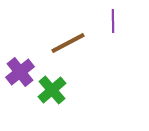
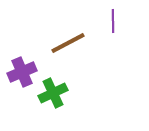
purple cross: moved 2 px right; rotated 16 degrees clockwise
green cross: moved 1 px right, 3 px down; rotated 16 degrees clockwise
